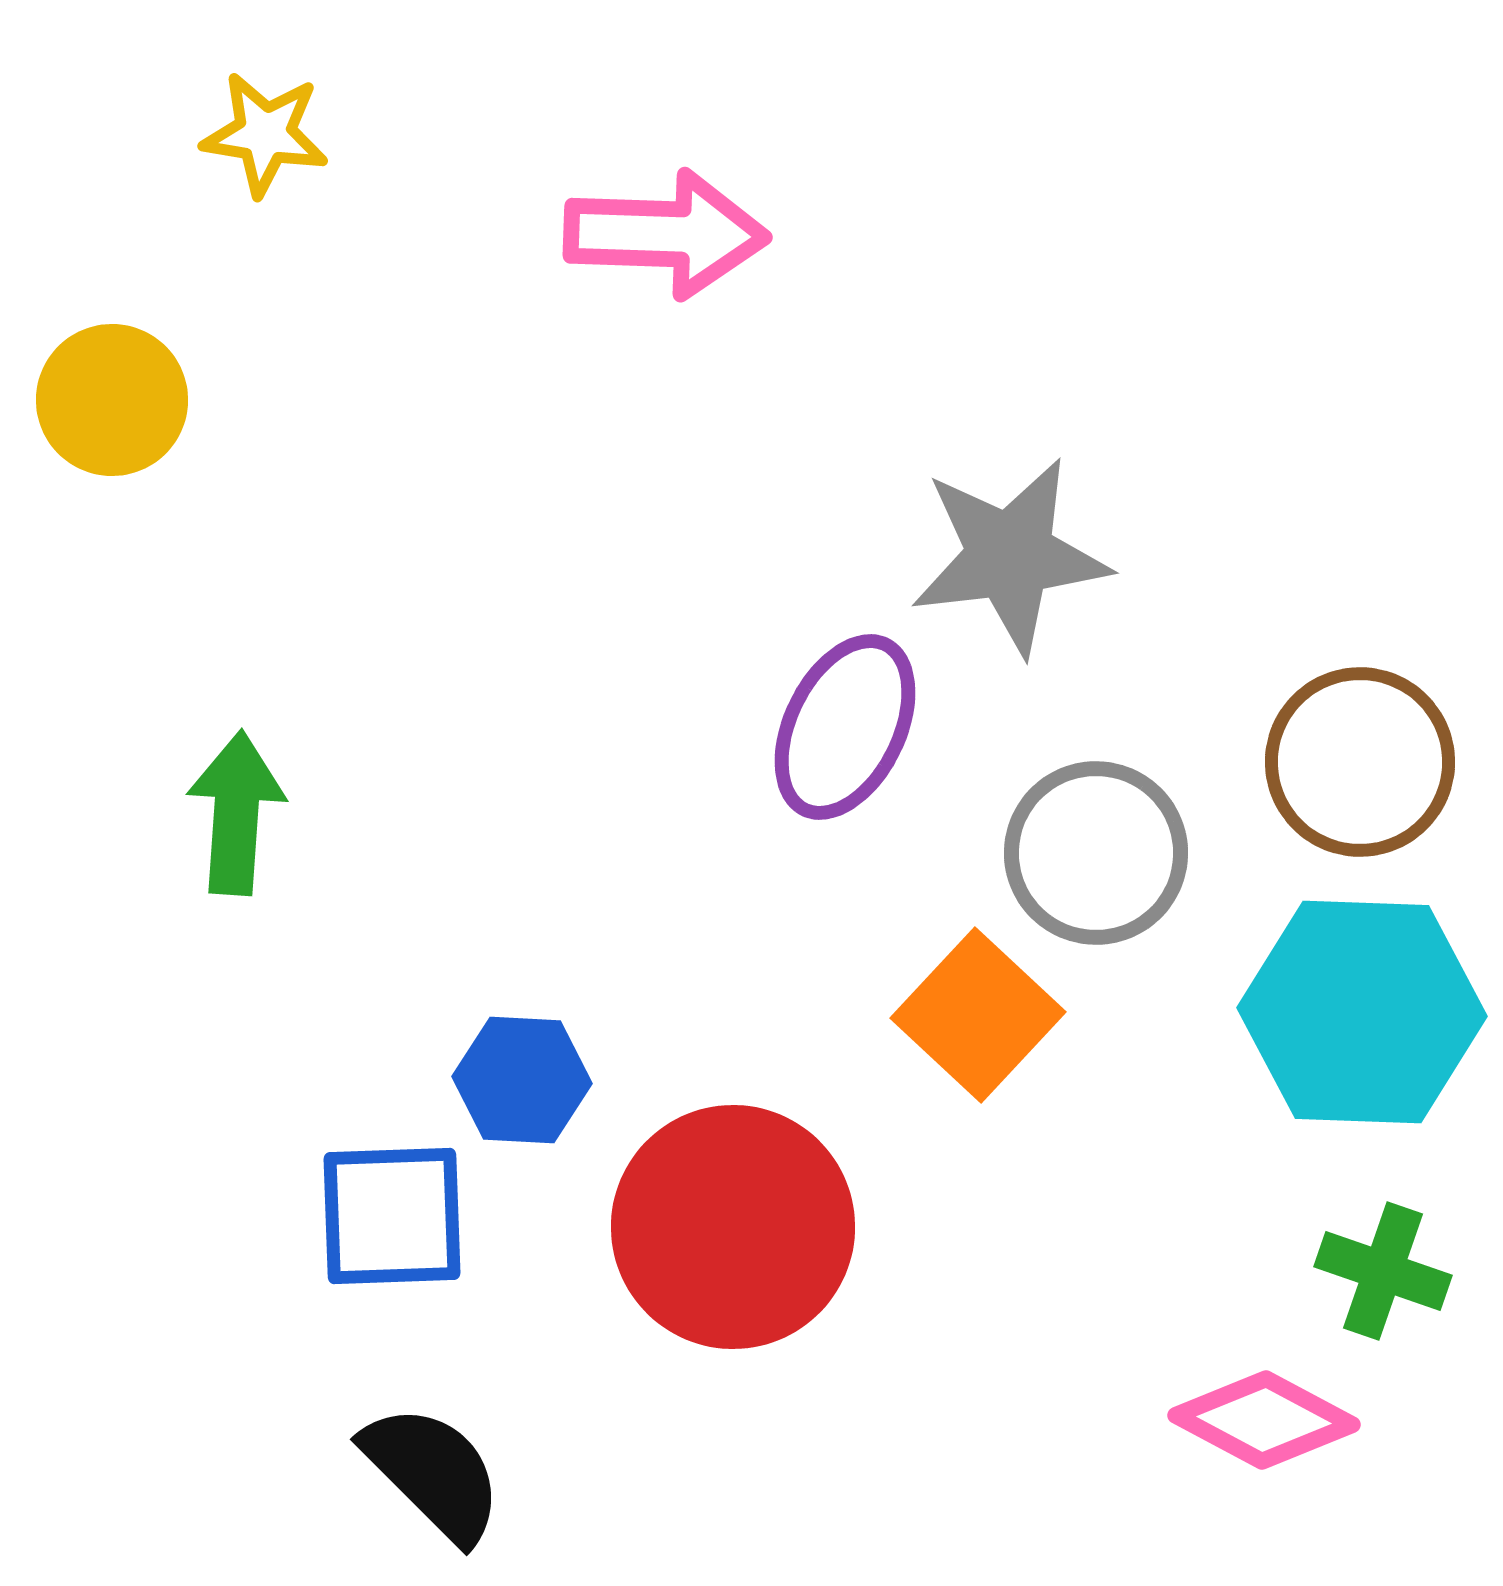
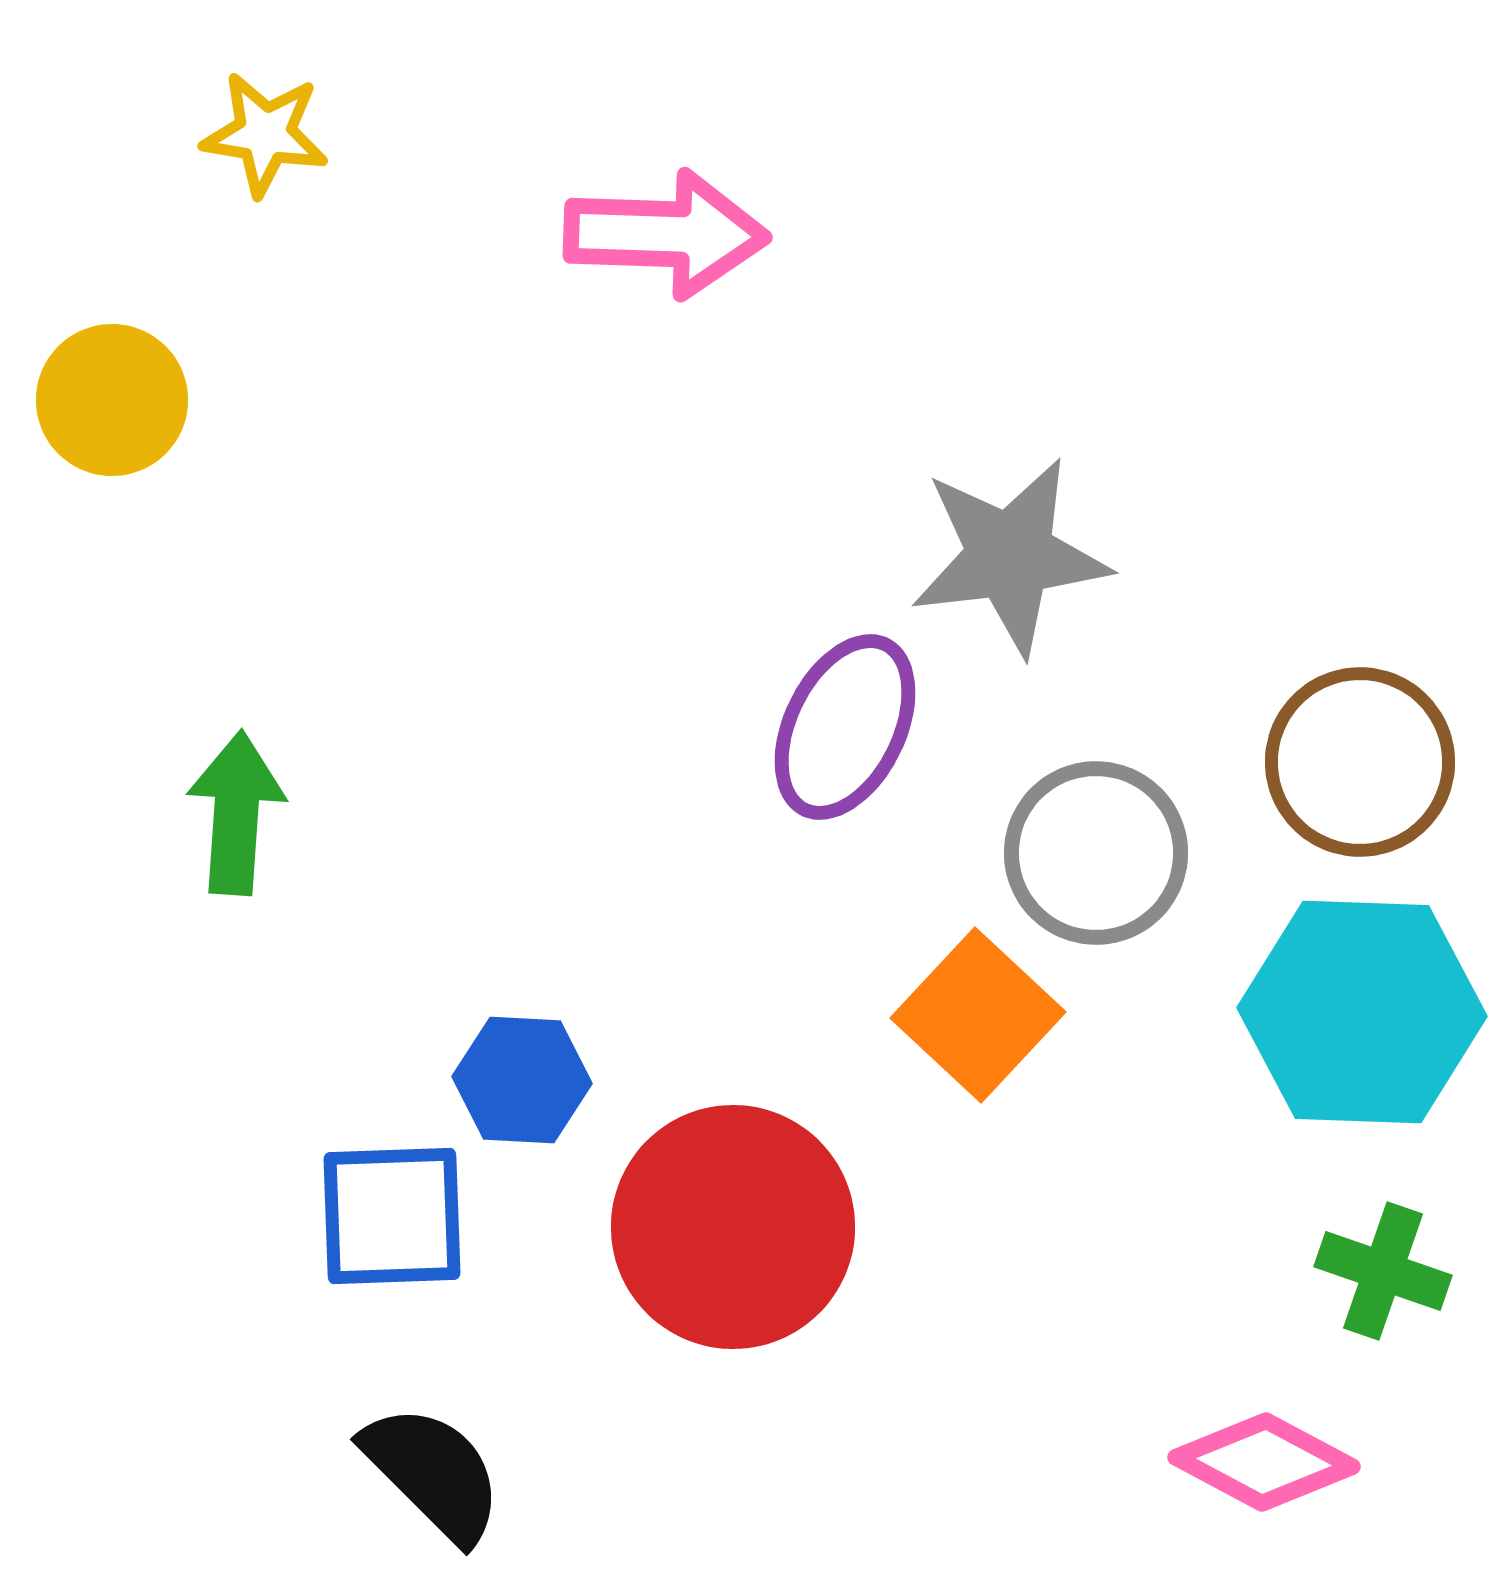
pink diamond: moved 42 px down
